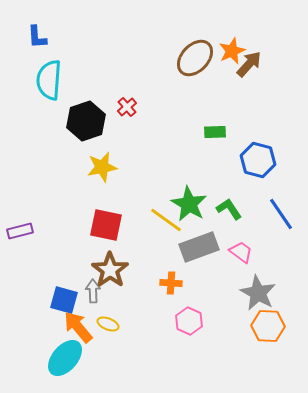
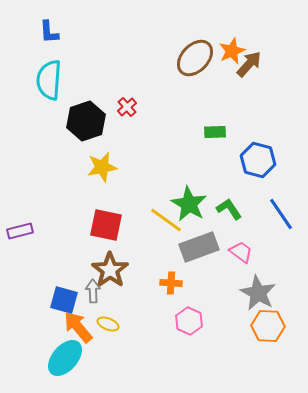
blue L-shape: moved 12 px right, 5 px up
